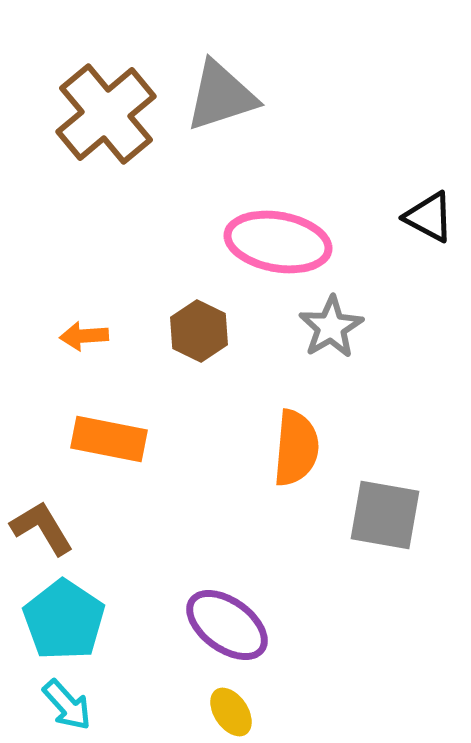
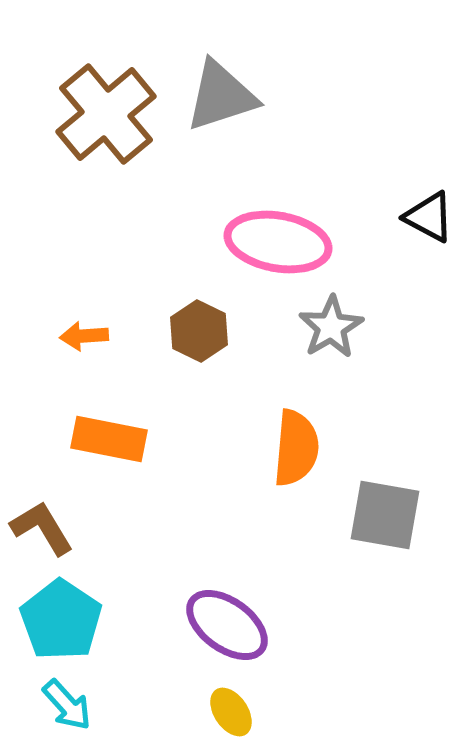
cyan pentagon: moved 3 px left
